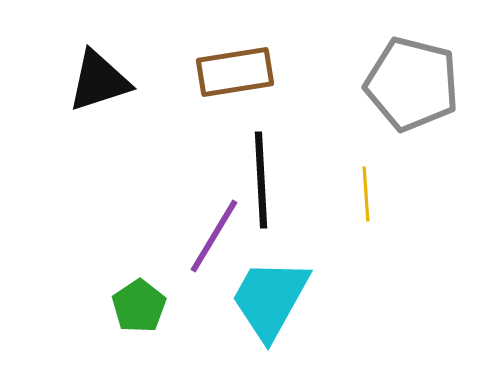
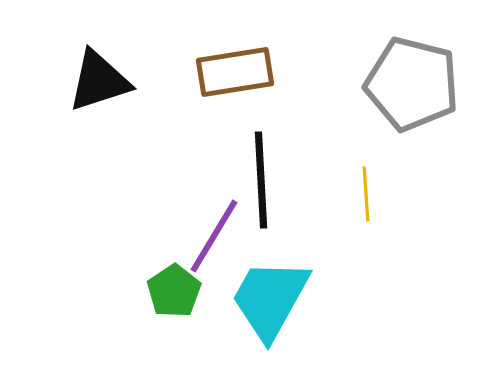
green pentagon: moved 35 px right, 15 px up
